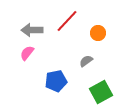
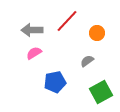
orange circle: moved 1 px left
pink semicircle: moved 7 px right; rotated 21 degrees clockwise
gray semicircle: moved 1 px right
blue pentagon: moved 1 px left, 1 px down
